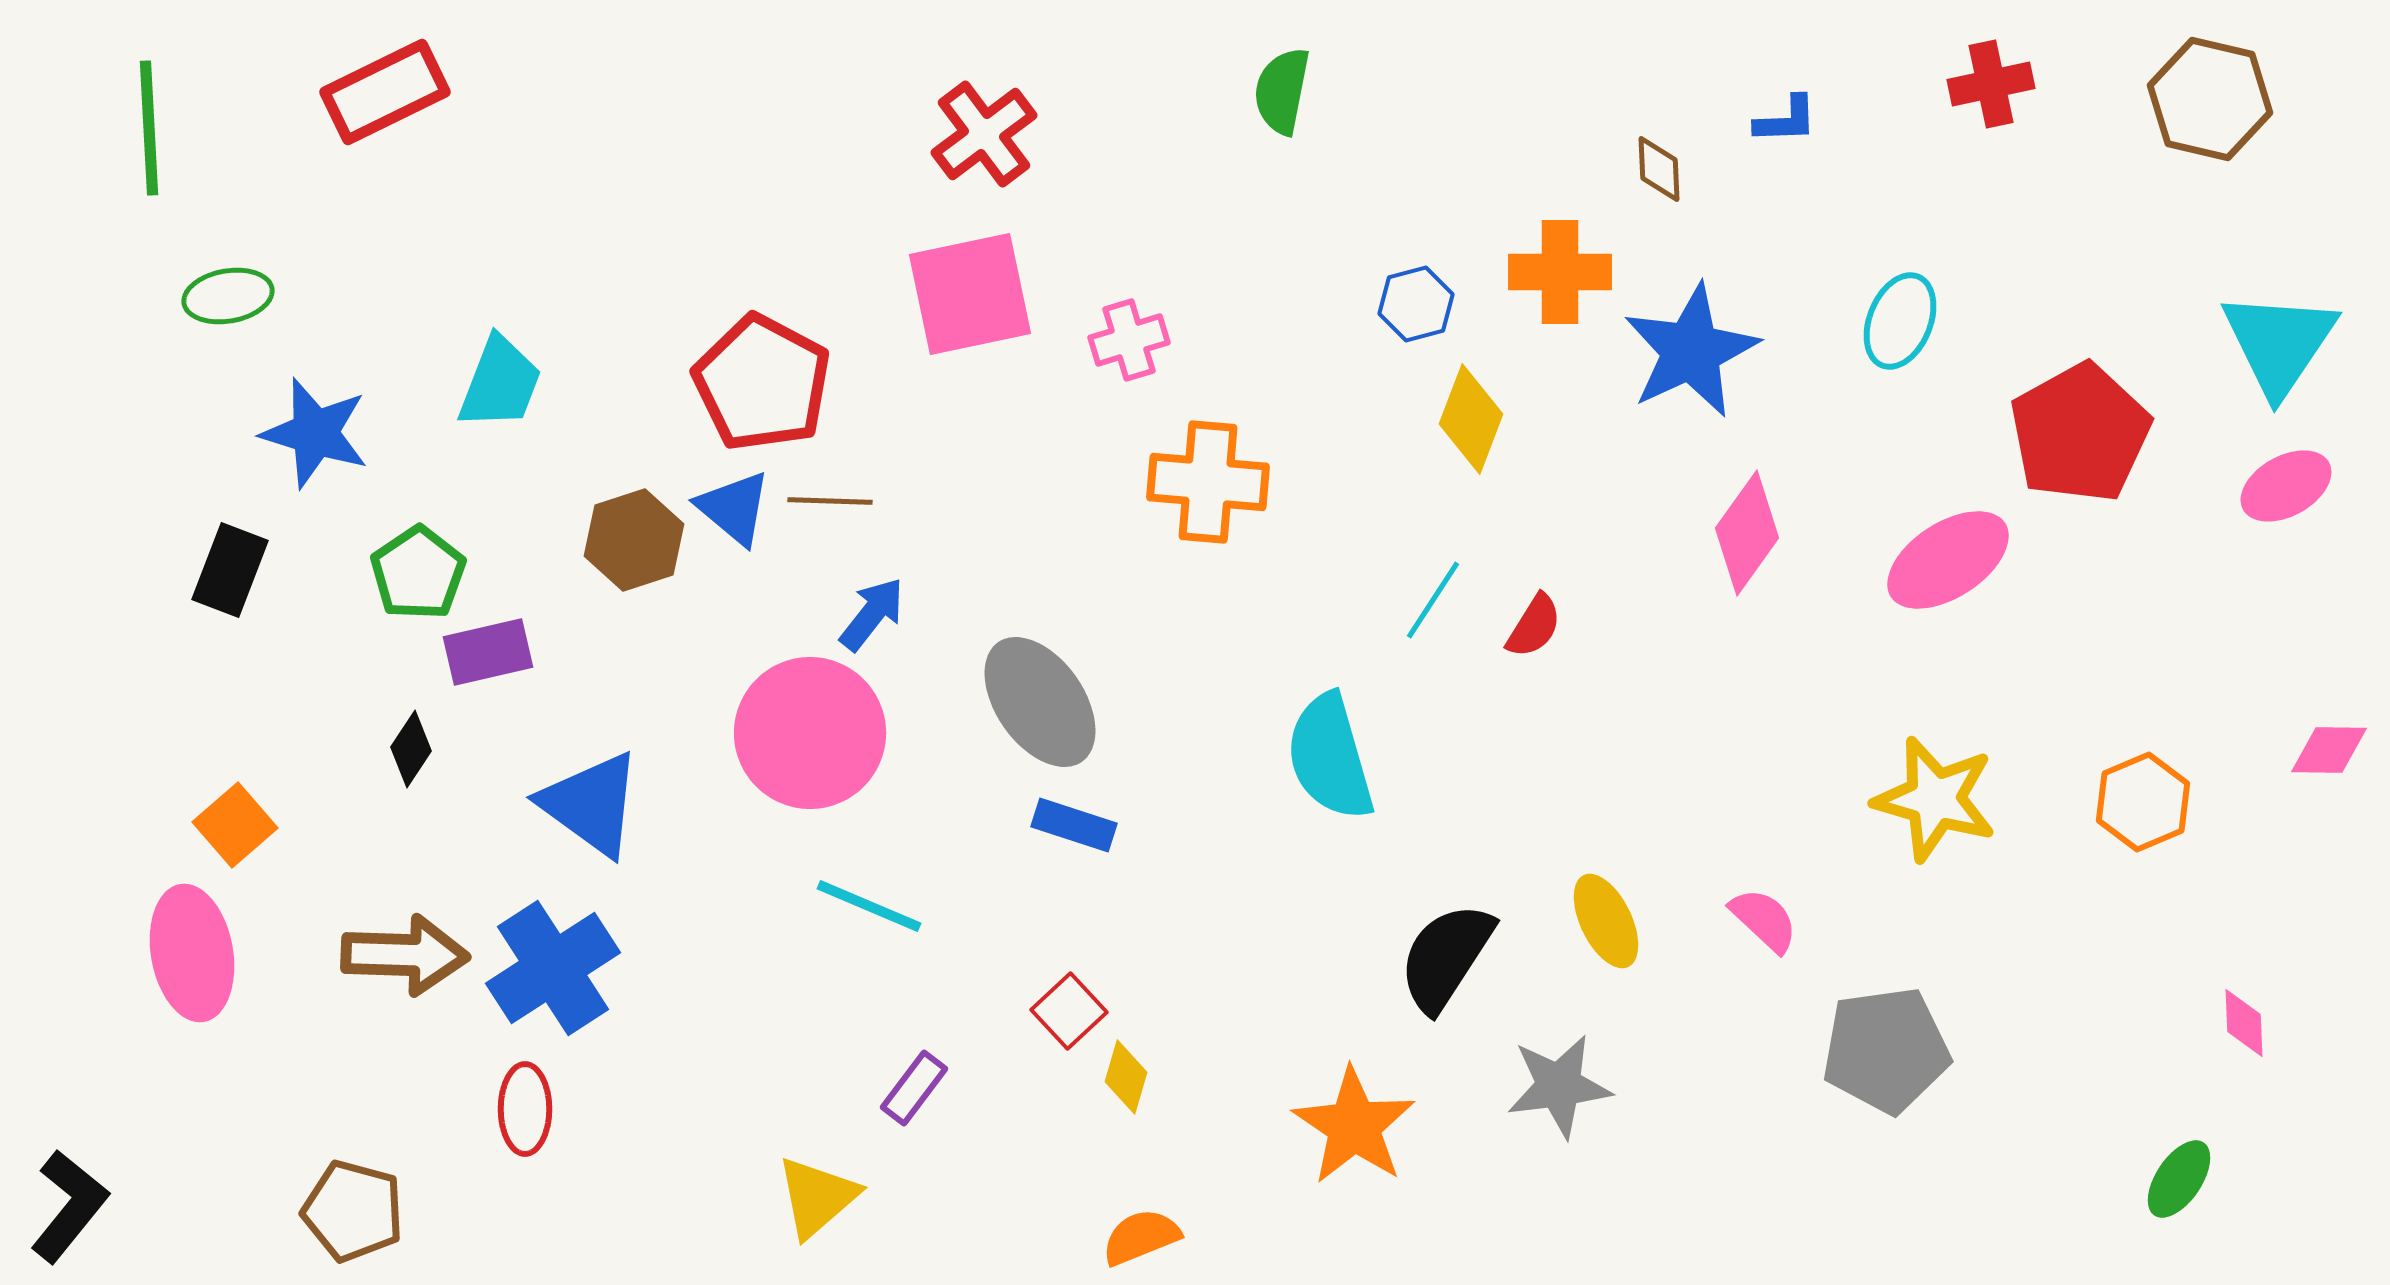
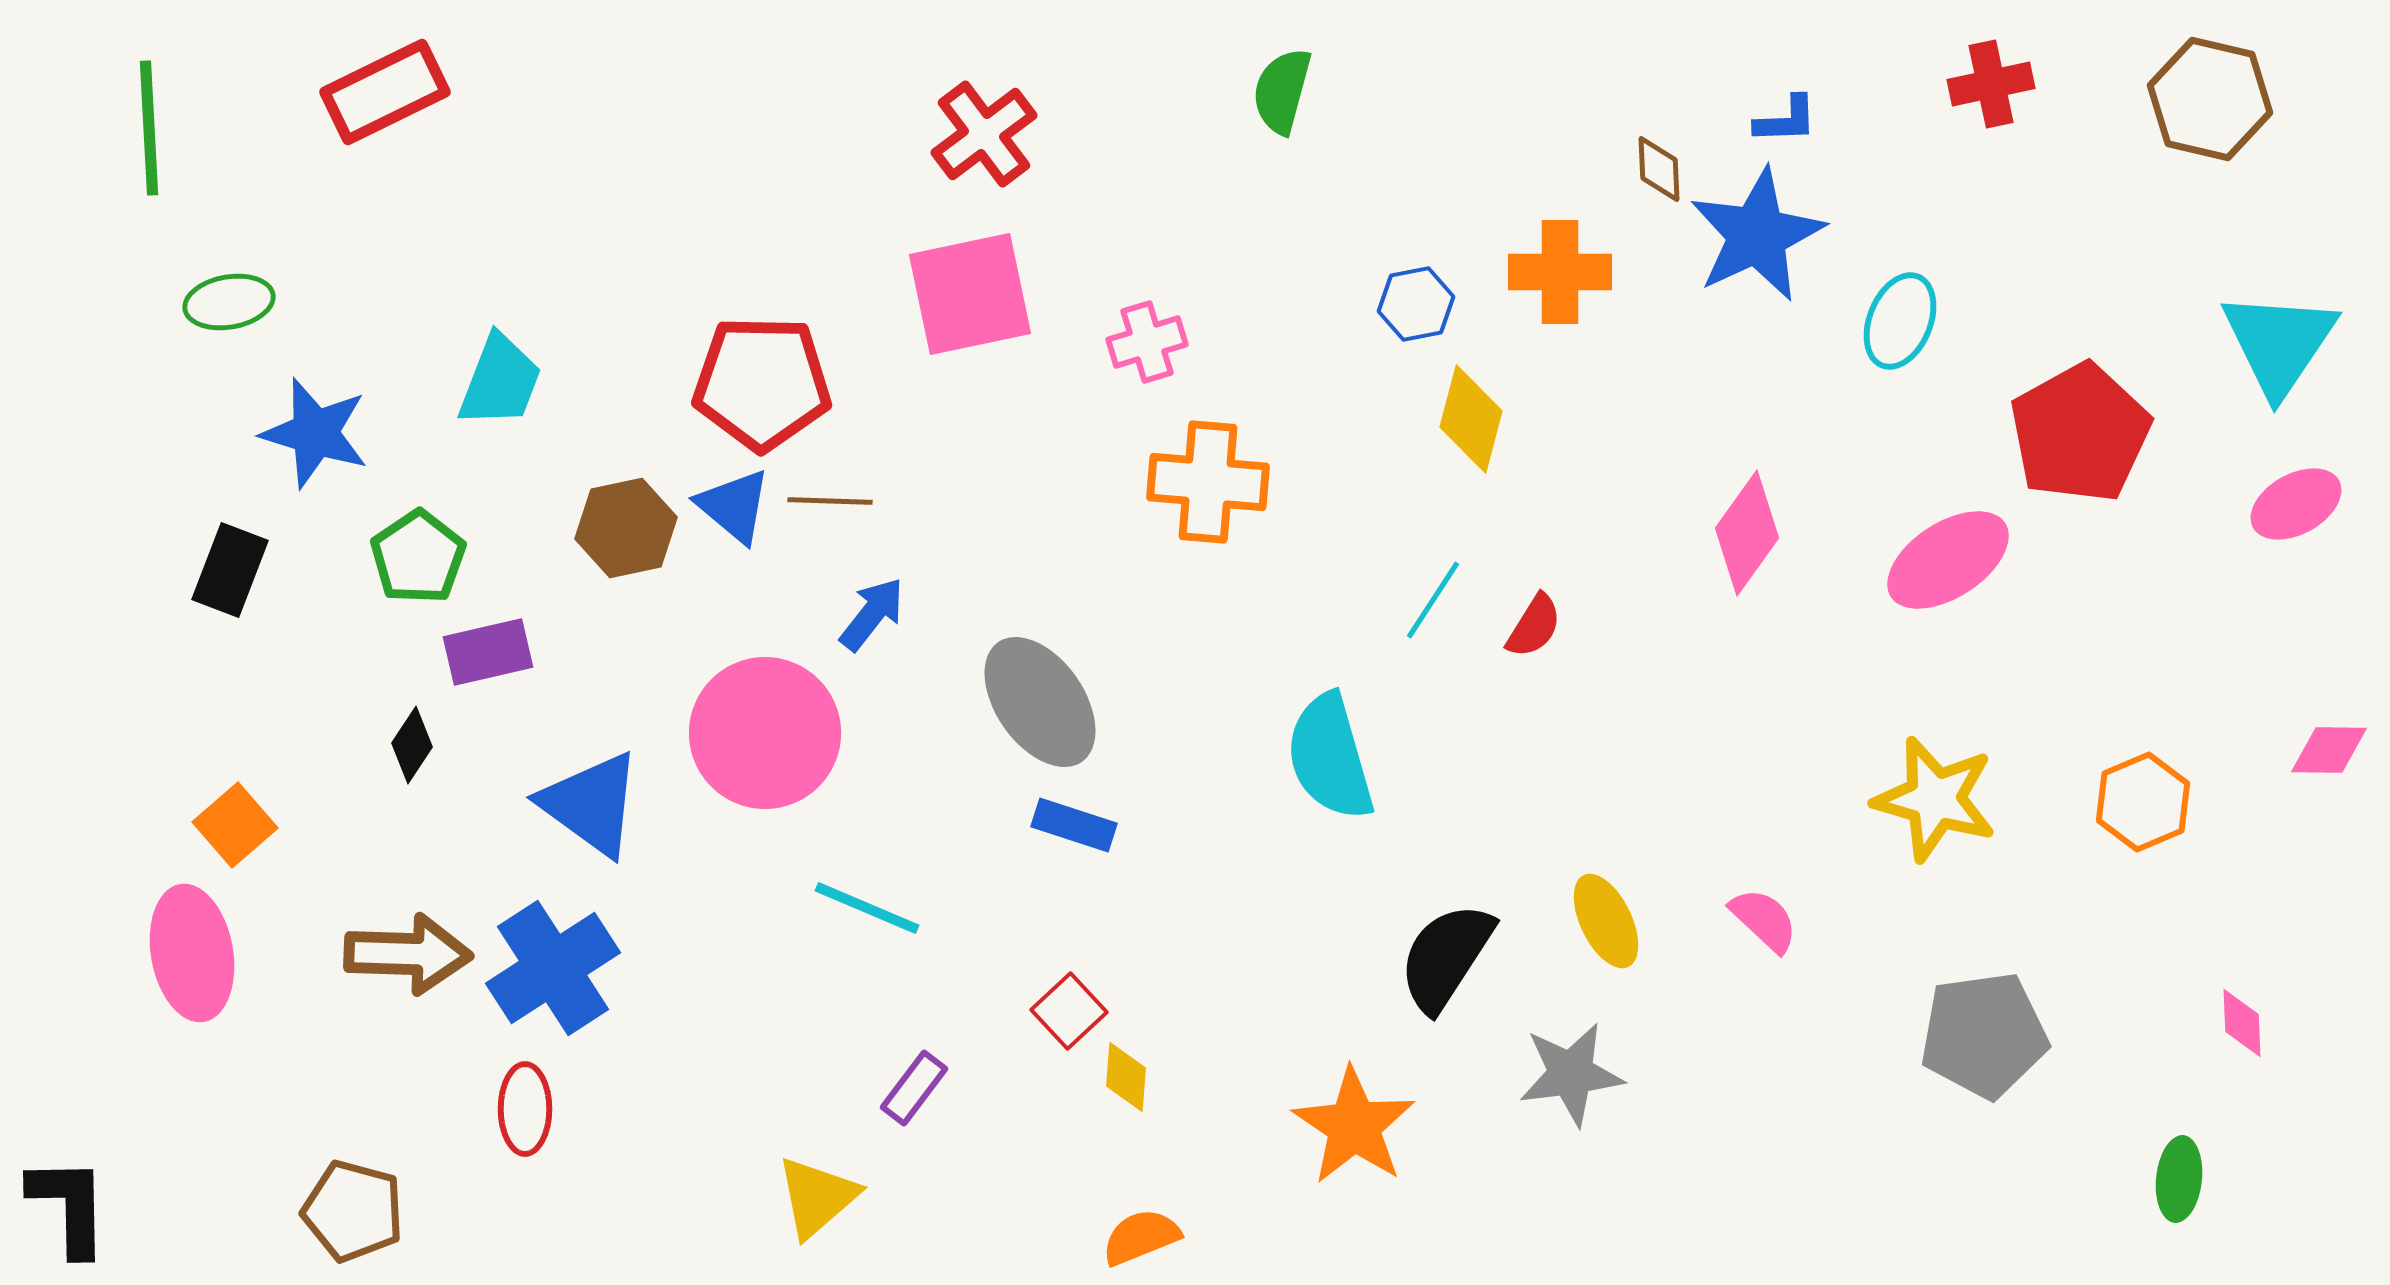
green semicircle at (1282, 91): rotated 4 degrees clockwise
green ellipse at (228, 296): moved 1 px right, 6 px down
blue hexagon at (1416, 304): rotated 4 degrees clockwise
pink cross at (1129, 340): moved 18 px right, 2 px down
blue star at (1691, 351): moved 66 px right, 116 px up
cyan trapezoid at (500, 383): moved 2 px up
red pentagon at (762, 383): rotated 27 degrees counterclockwise
yellow diamond at (1471, 419): rotated 6 degrees counterclockwise
pink ellipse at (2286, 486): moved 10 px right, 18 px down
blue triangle at (734, 508): moved 2 px up
brown hexagon at (634, 540): moved 8 px left, 12 px up; rotated 6 degrees clockwise
green pentagon at (418, 573): moved 16 px up
pink circle at (810, 733): moved 45 px left
black diamond at (411, 749): moved 1 px right, 4 px up
cyan line at (869, 906): moved 2 px left, 2 px down
brown arrow at (405, 955): moved 3 px right, 1 px up
pink diamond at (2244, 1023): moved 2 px left
gray pentagon at (1886, 1050): moved 98 px right, 15 px up
yellow diamond at (1126, 1077): rotated 12 degrees counterclockwise
gray star at (1559, 1086): moved 12 px right, 12 px up
green ellipse at (2179, 1179): rotated 28 degrees counterclockwise
black L-shape at (69, 1206): rotated 40 degrees counterclockwise
